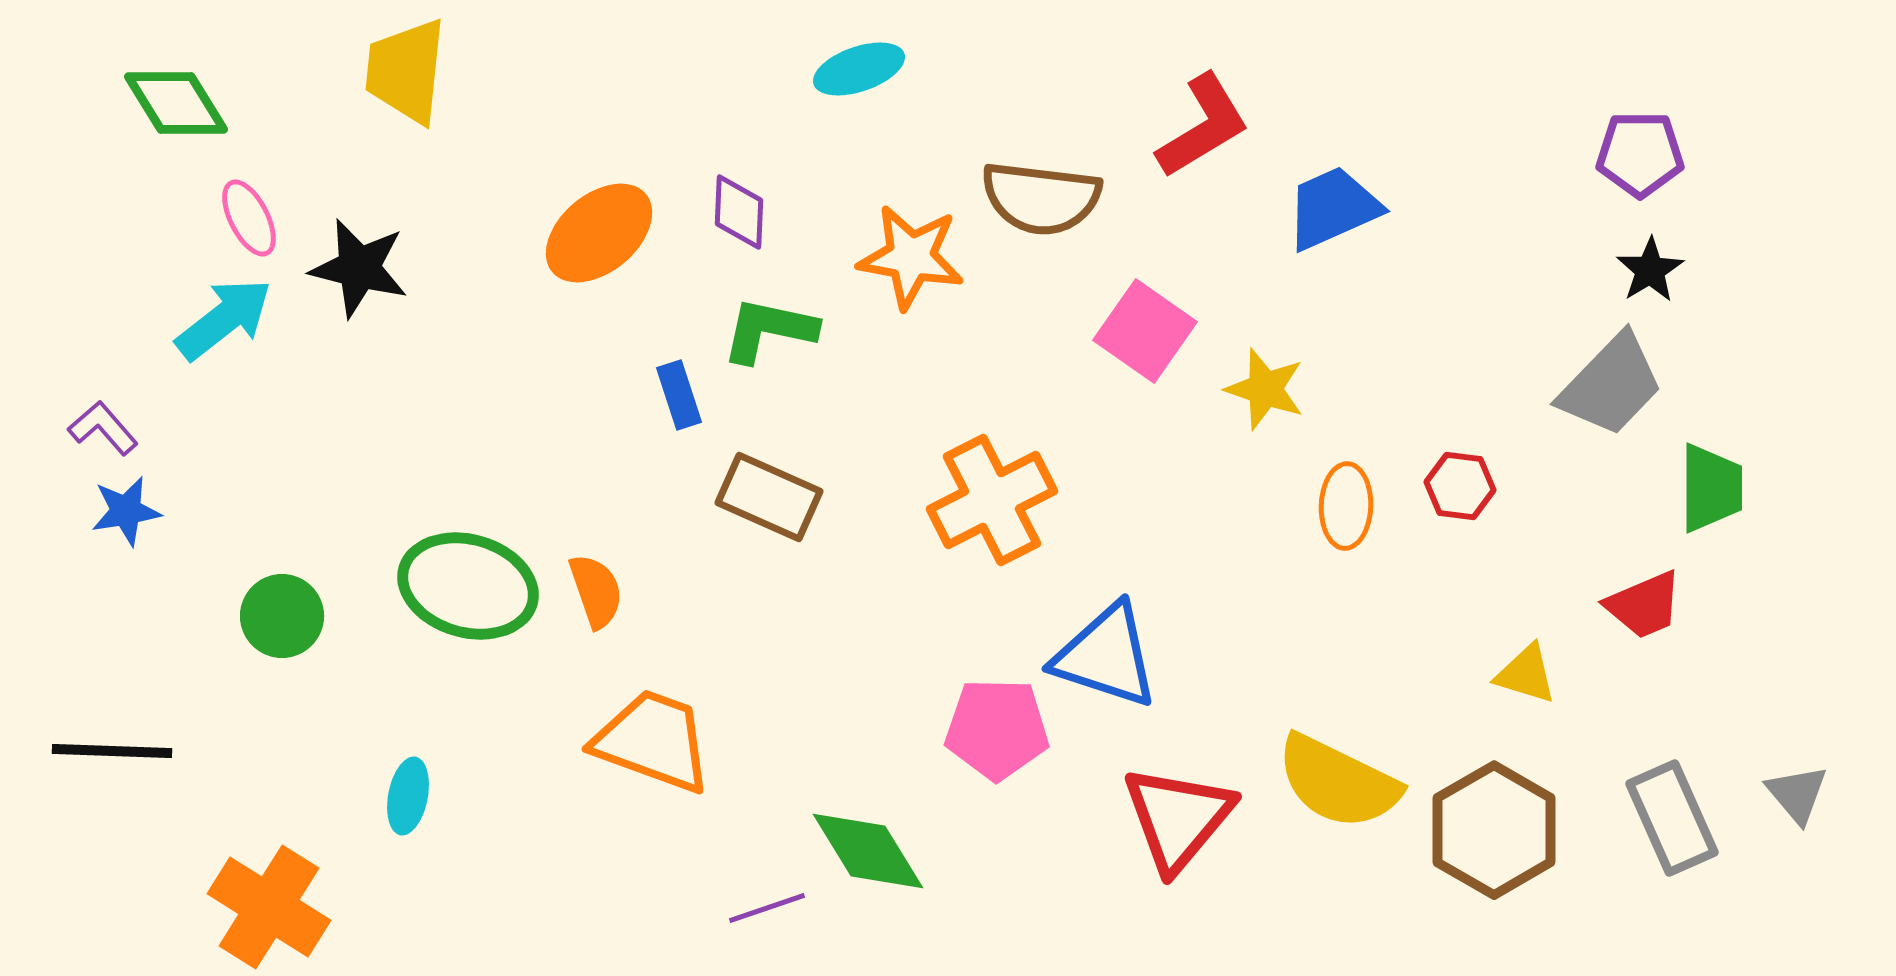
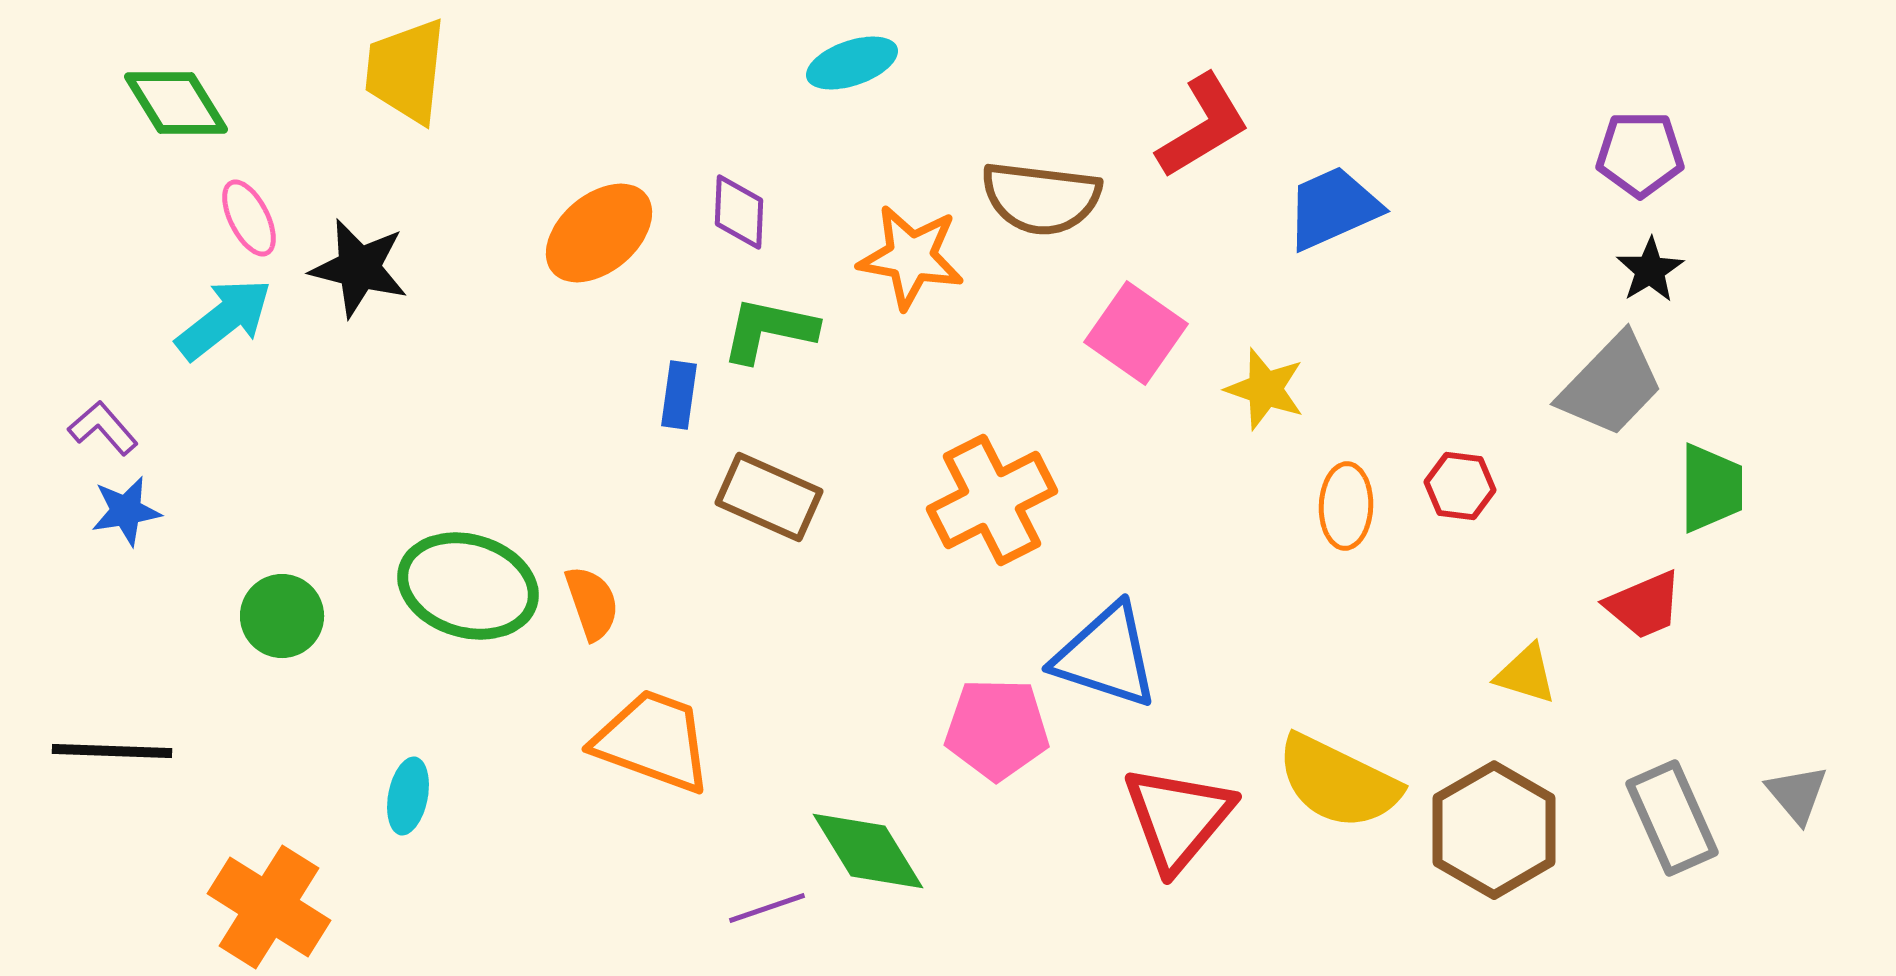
cyan ellipse at (859, 69): moved 7 px left, 6 px up
pink square at (1145, 331): moved 9 px left, 2 px down
blue rectangle at (679, 395): rotated 26 degrees clockwise
orange semicircle at (596, 591): moved 4 px left, 12 px down
